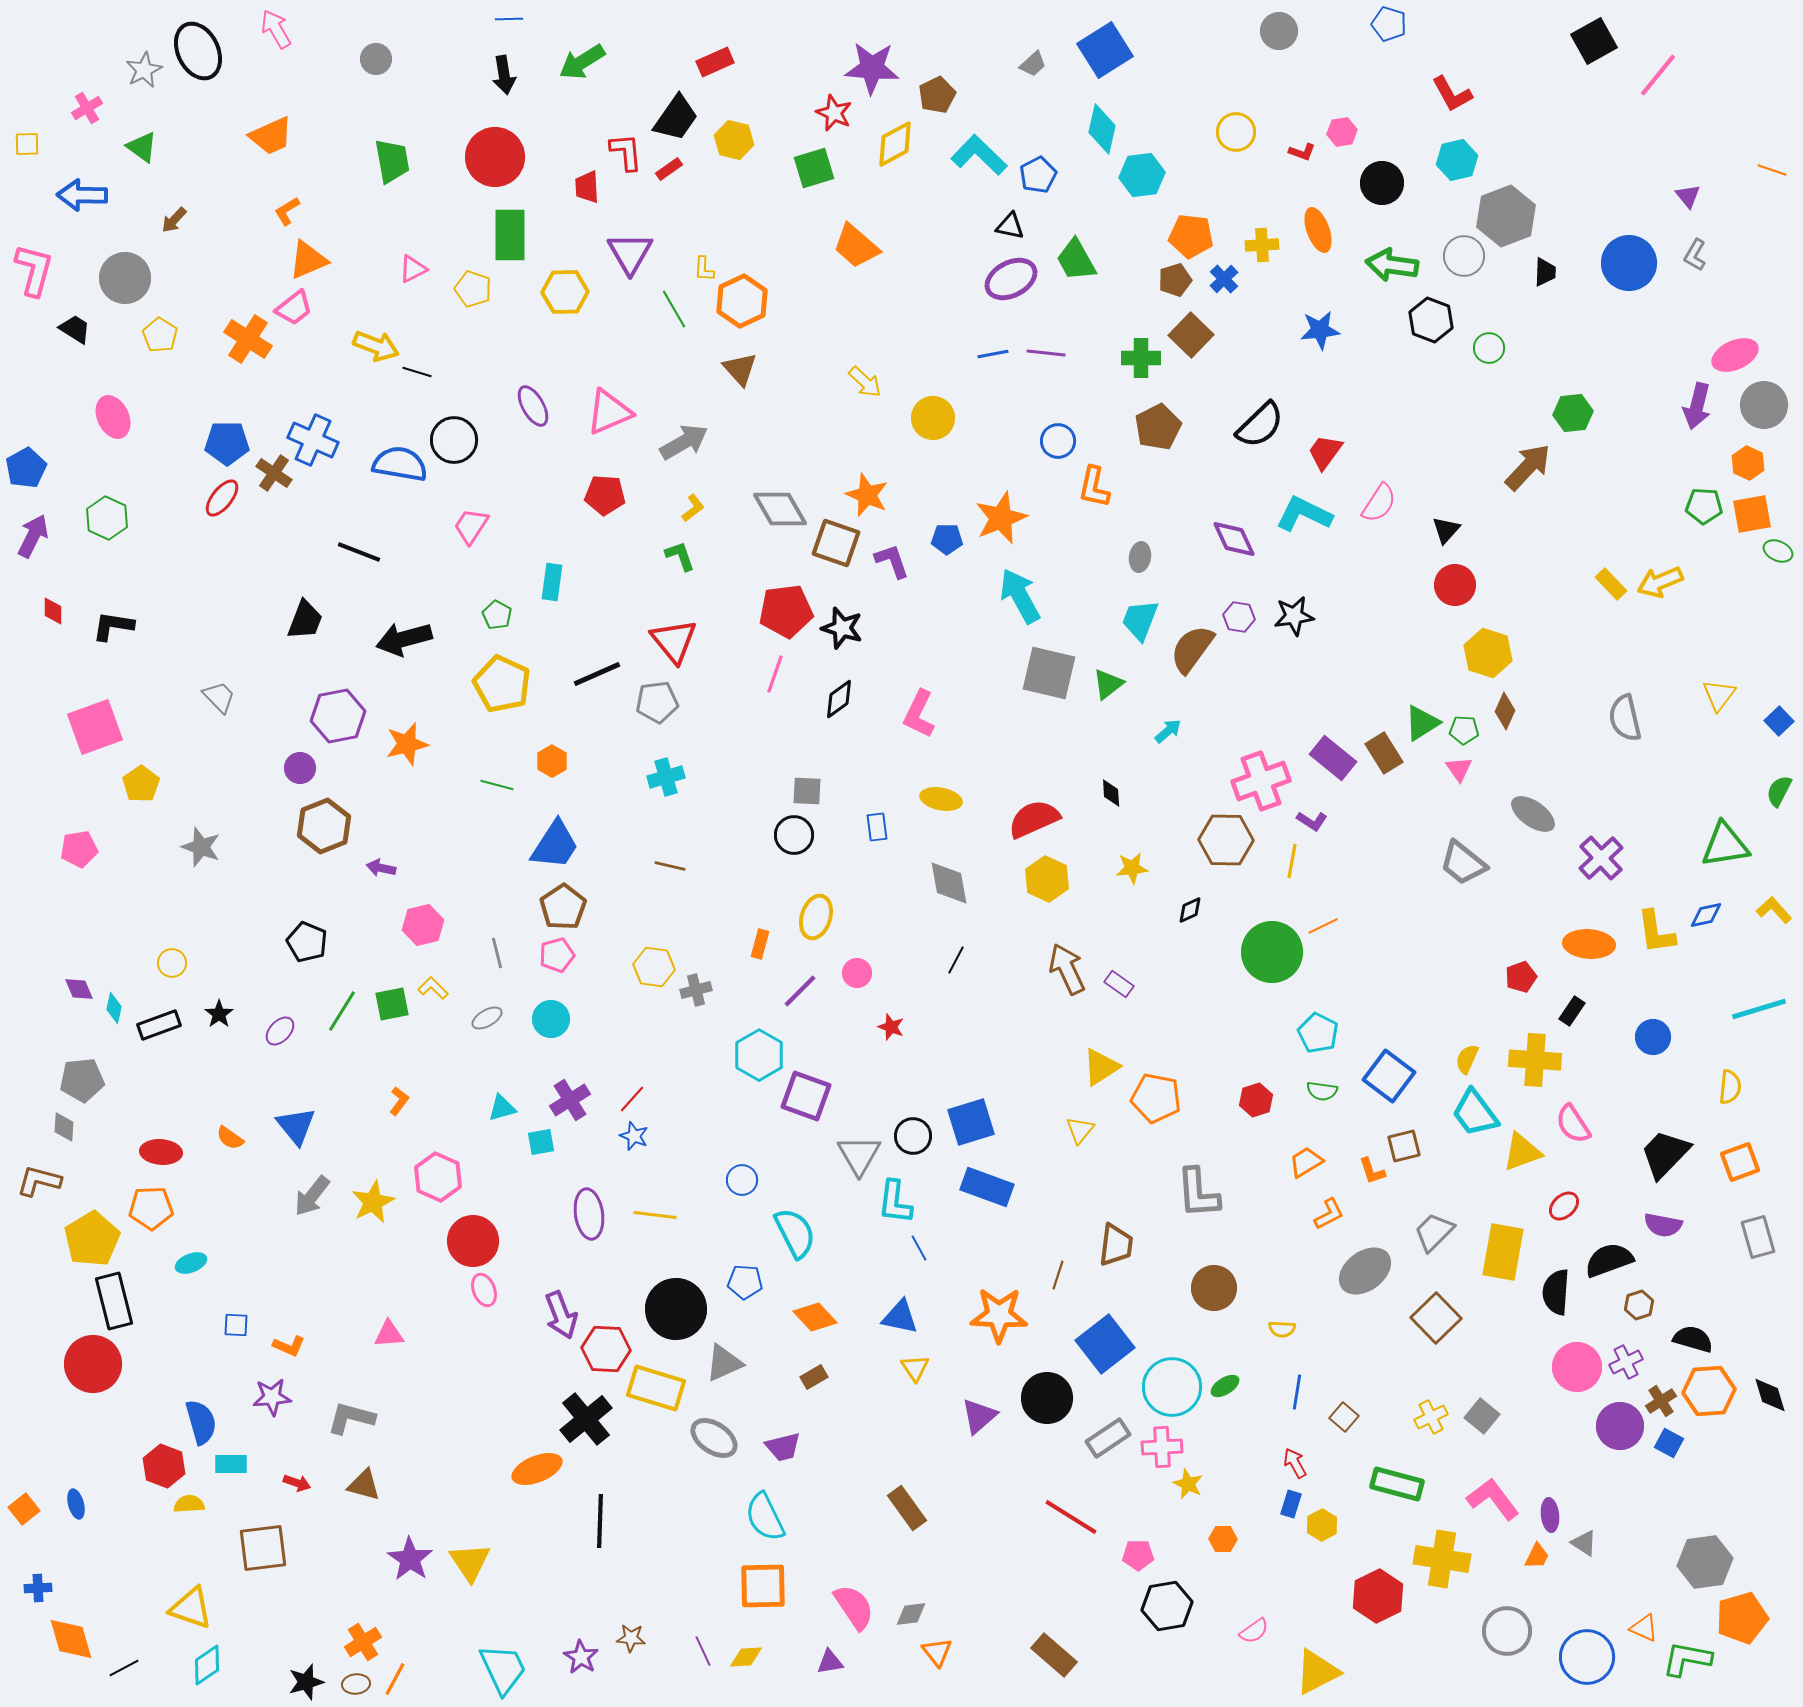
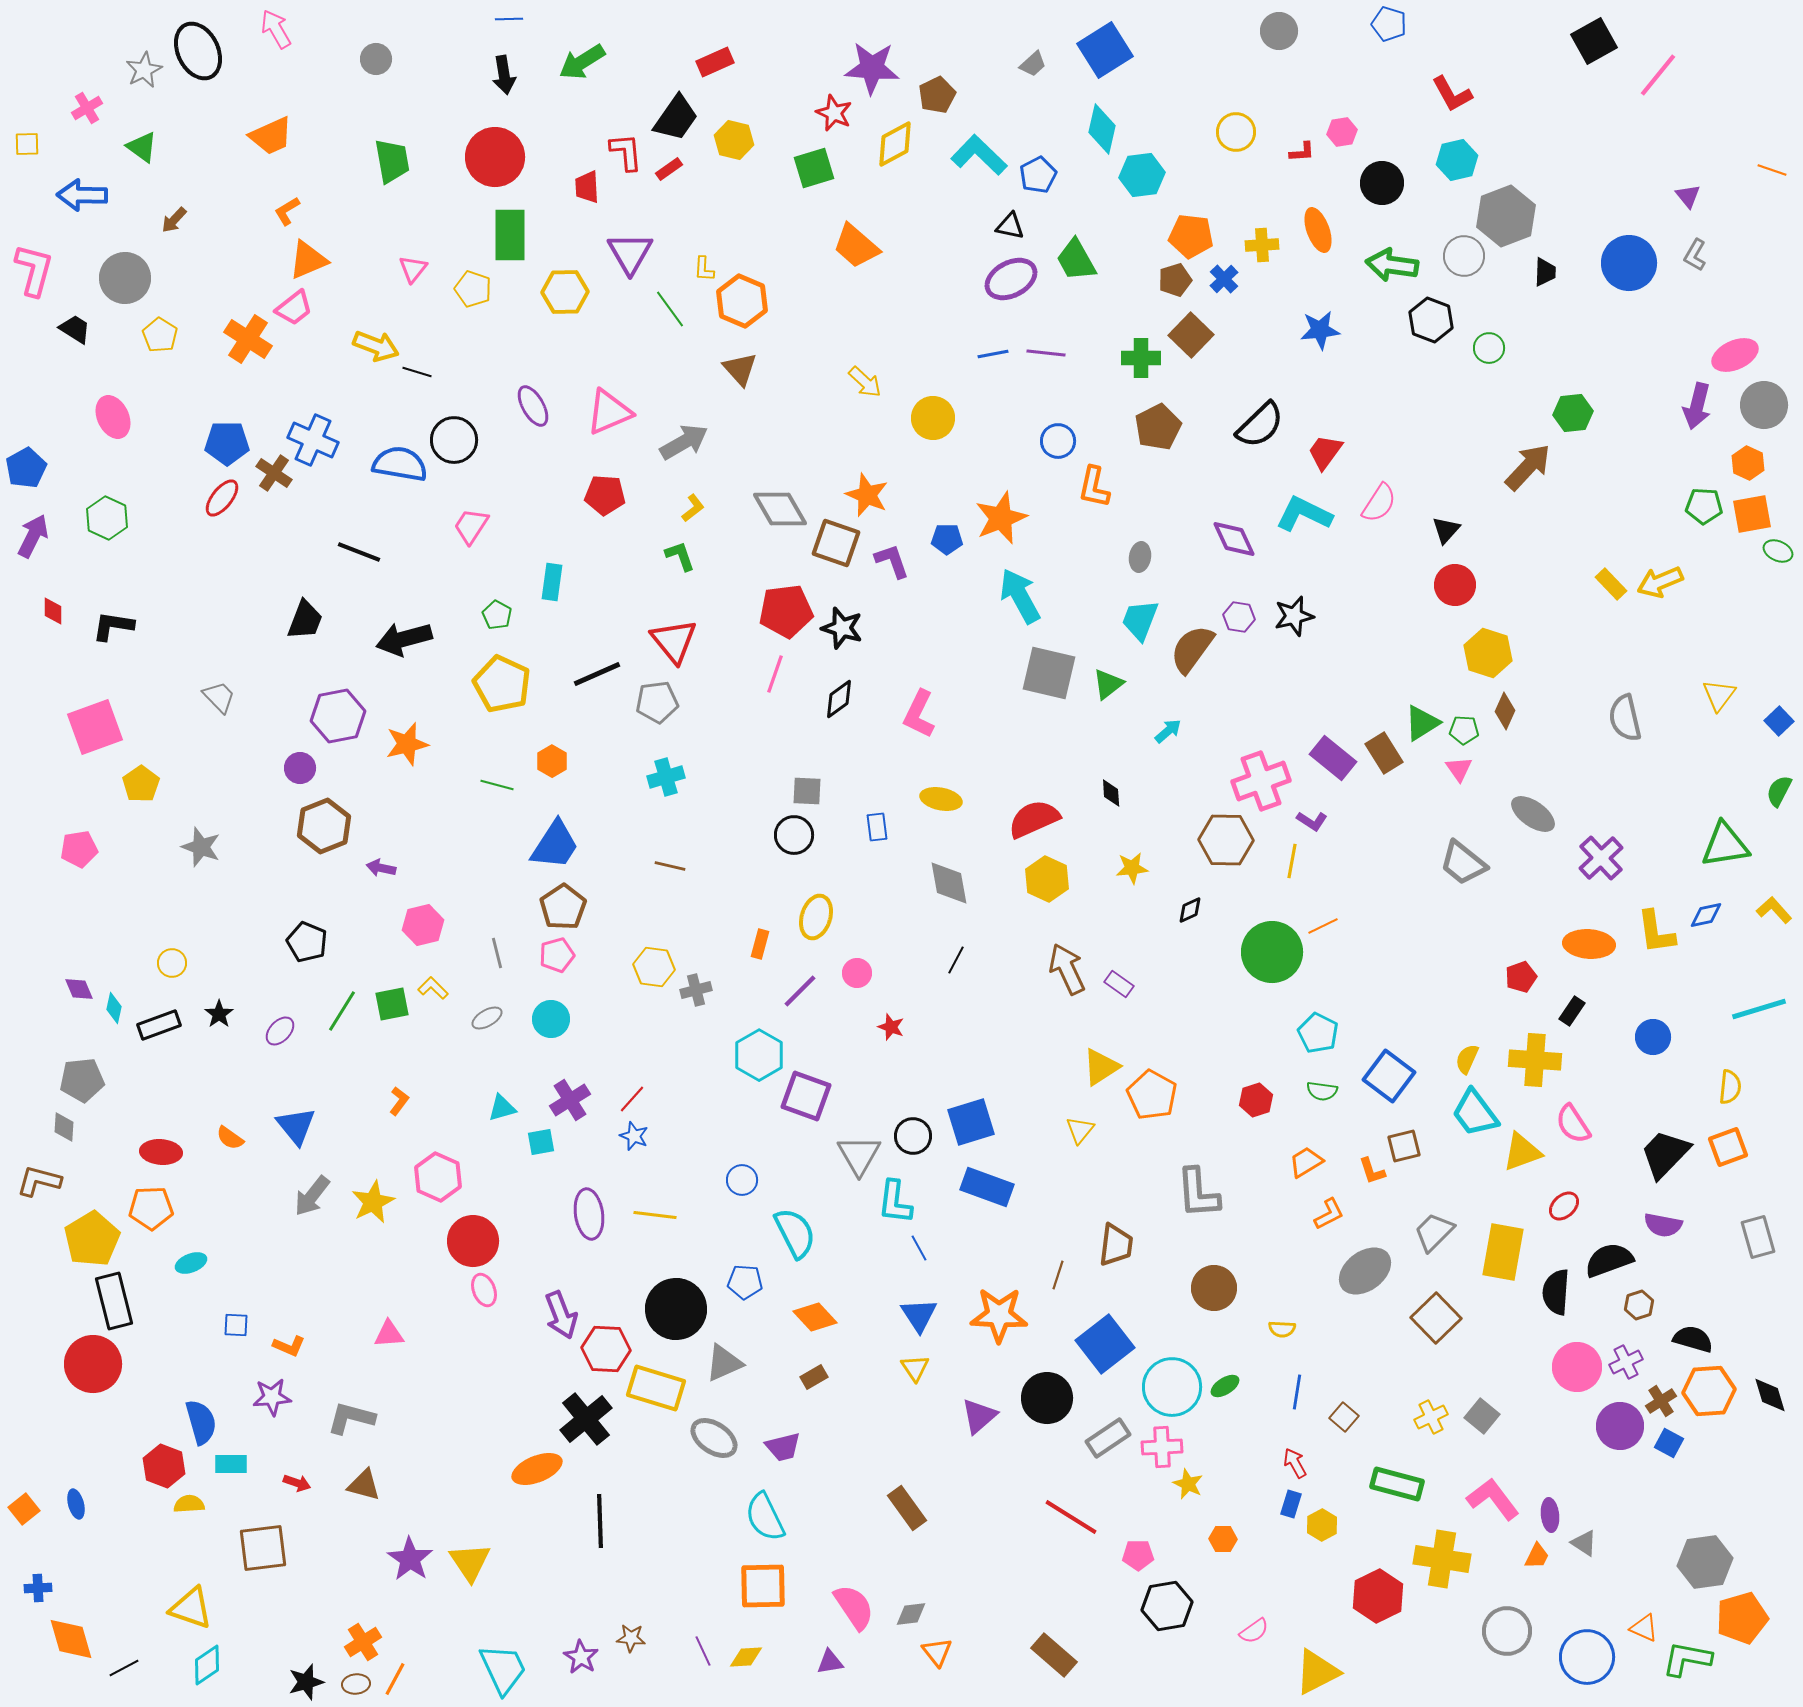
red L-shape at (1302, 152): rotated 24 degrees counterclockwise
pink triangle at (413, 269): rotated 24 degrees counterclockwise
orange hexagon at (742, 301): rotated 12 degrees counterclockwise
green line at (674, 309): moved 4 px left; rotated 6 degrees counterclockwise
black star at (1294, 616): rotated 6 degrees counterclockwise
orange pentagon at (1156, 1098): moved 4 px left, 3 px up; rotated 18 degrees clockwise
orange square at (1740, 1162): moved 12 px left, 15 px up
blue triangle at (900, 1317): moved 19 px right, 2 px up; rotated 45 degrees clockwise
black line at (600, 1521): rotated 4 degrees counterclockwise
